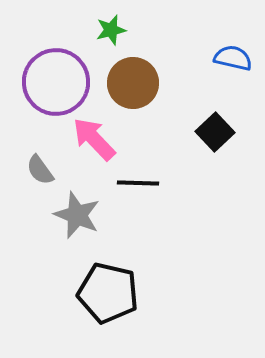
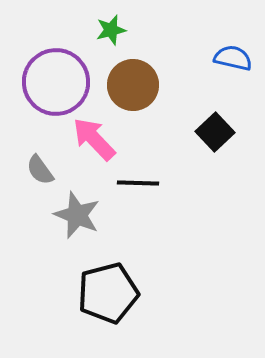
brown circle: moved 2 px down
black pentagon: rotated 28 degrees counterclockwise
